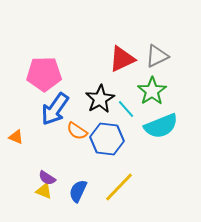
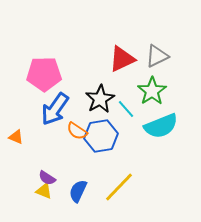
blue hexagon: moved 6 px left, 3 px up; rotated 16 degrees counterclockwise
